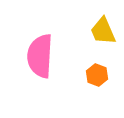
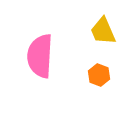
orange hexagon: moved 2 px right
